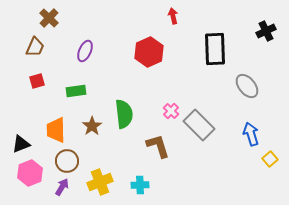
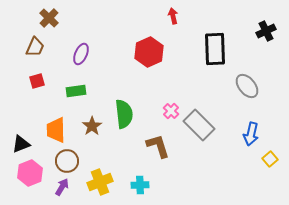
purple ellipse: moved 4 px left, 3 px down
blue arrow: rotated 150 degrees counterclockwise
